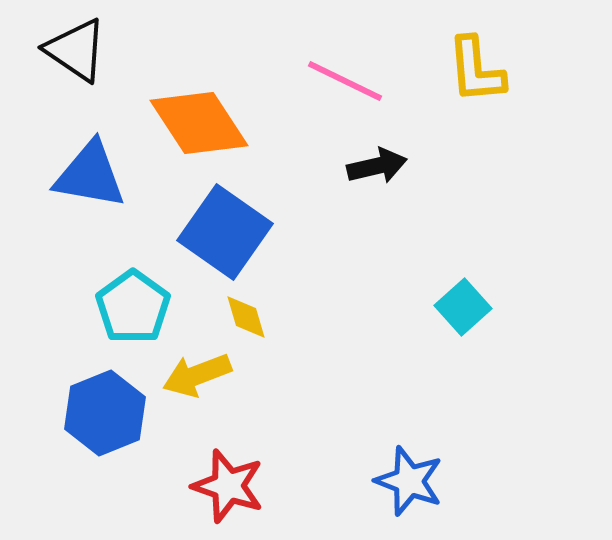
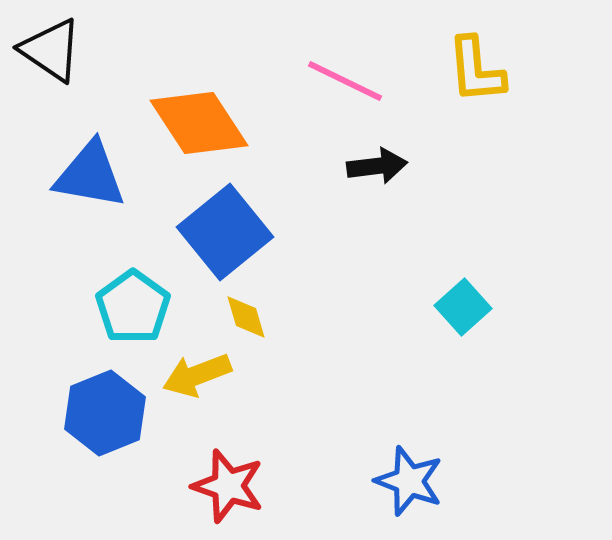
black triangle: moved 25 px left
black arrow: rotated 6 degrees clockwise
blue square: rotated 16 degrees clockwise
